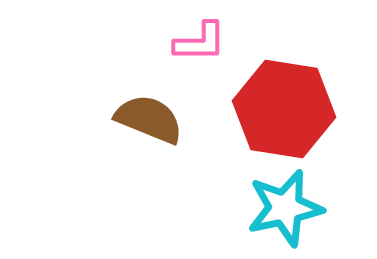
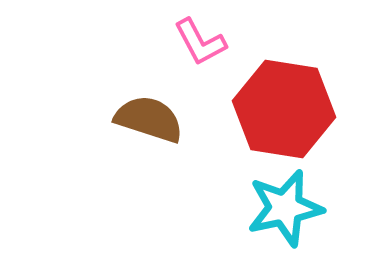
pink L-shape: rotated 62 degrees clockwise
brown semicircle: rotated 4 degrees counterclockwise
